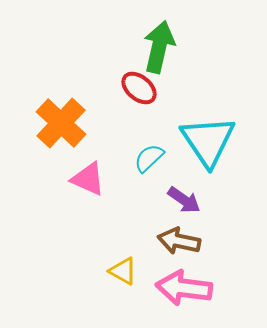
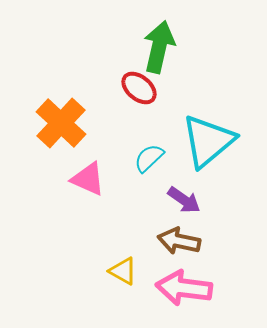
cyan triangle: rotated 24 degrees clockwise
